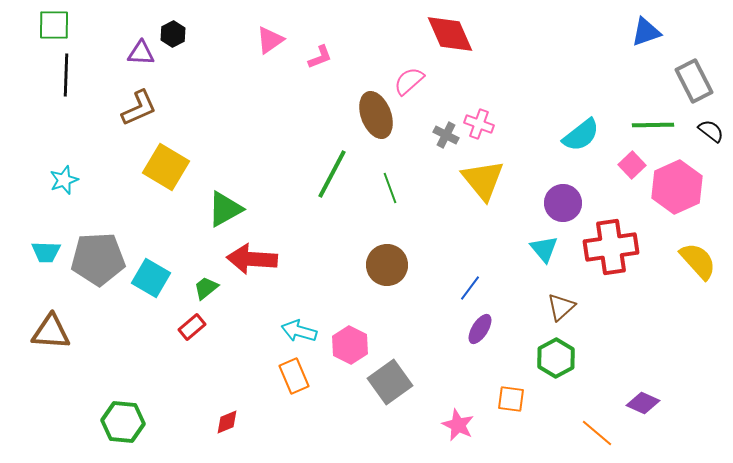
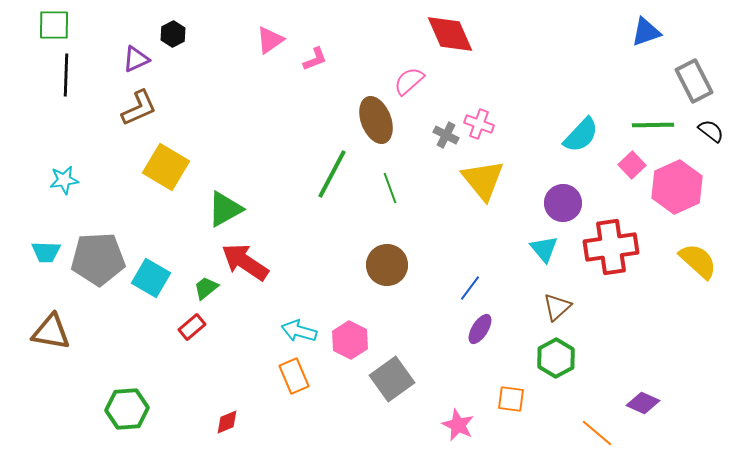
purple triangle at (141, 53): moved 5 px left, 6 px down; rotated 28 degrees counterclockwise
pink L-shape at (320, 57): moved 5 px left, 2 px down
brown ellipse at (376, 115): moved 5 px down
cyan semicircle at (581, 135): rotated 9 degrees counterclockwise
cyan star at (64, 180): rotated 12 degrees clockwise
red arrow at (252, 259): moved 7 px left, 3 px down; rotated 30 degrees clockwise
yellow semicircle at (698, 261): rotated 6 degrees counterclockwise
brown triangle at (561, 307): moved 4 px left
brown triangle at (51, 332): rotated 6 degrees clockwise
pink hexagon at (350, 345): moved 5 px up
gray square at (390, 382): moved 2 px right, 3 px up
green hexagon at (123, 422): moved 4 px right, 13 px up; rotated 9 degrees counterclockwise
